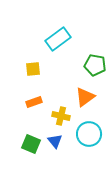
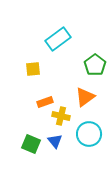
green pentagon: rotated 25 degrees clockwise
orange rectangle: moved 11 px right
